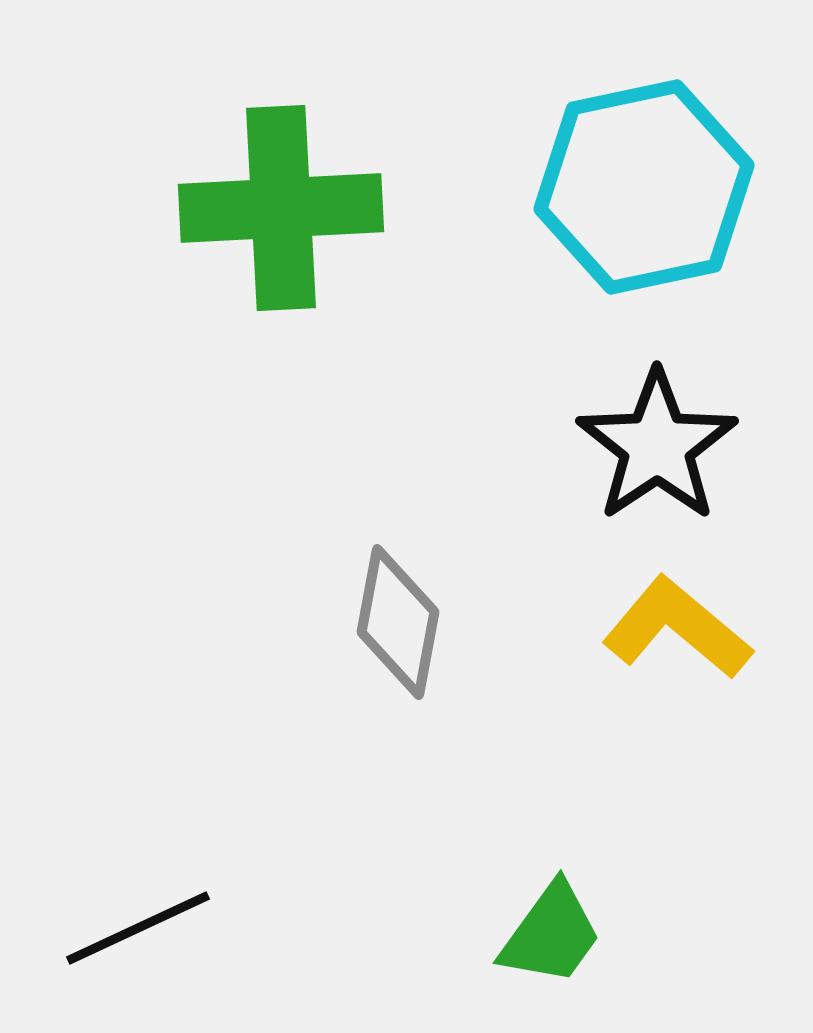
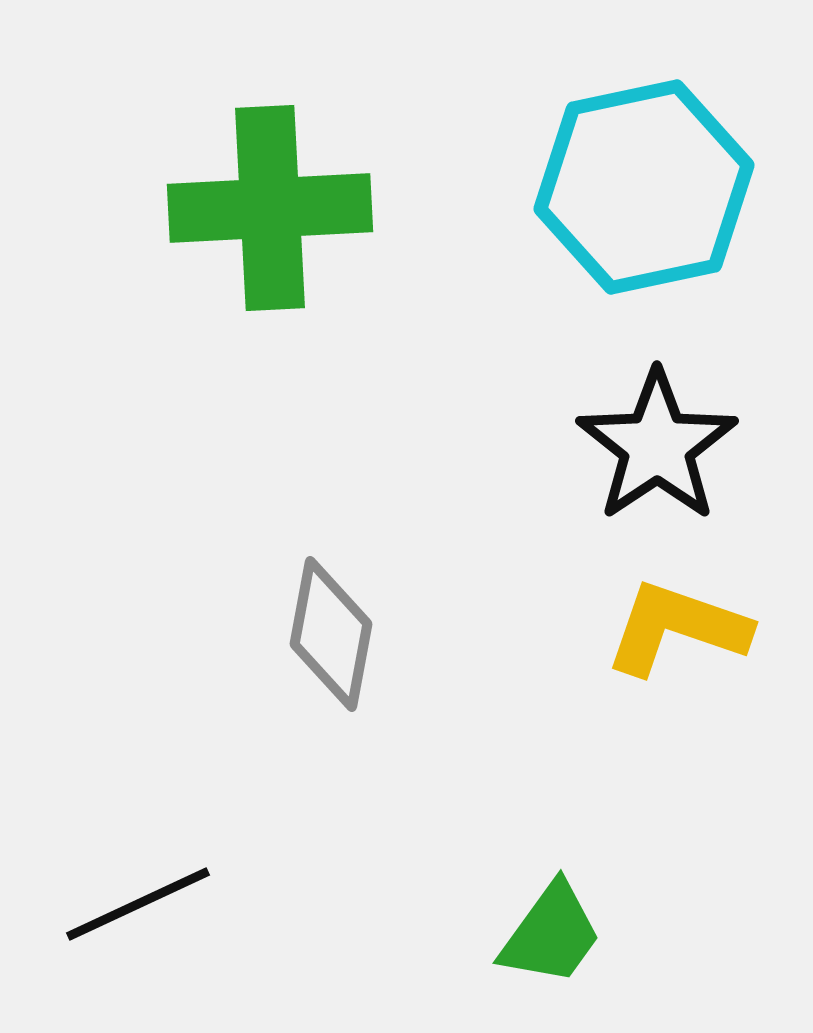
green cross: moved 11 px left
gray diamond: moved 67 px left, 12 px down
yellow L-shape: rotated 21 degrees counterclockwise
black line: moved 24 px up
